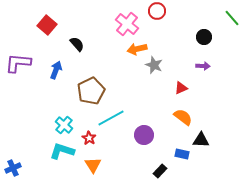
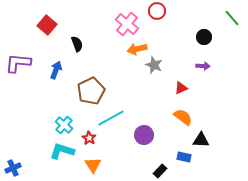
black semicircle: rotated 21 degrees clockwise
blue rectangle: moved 2 px right, 3 px down
